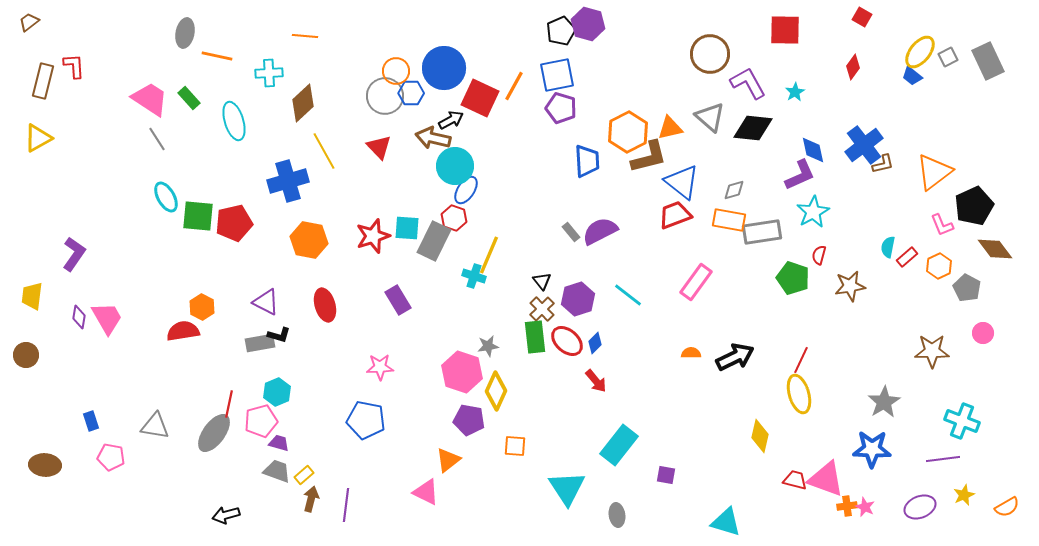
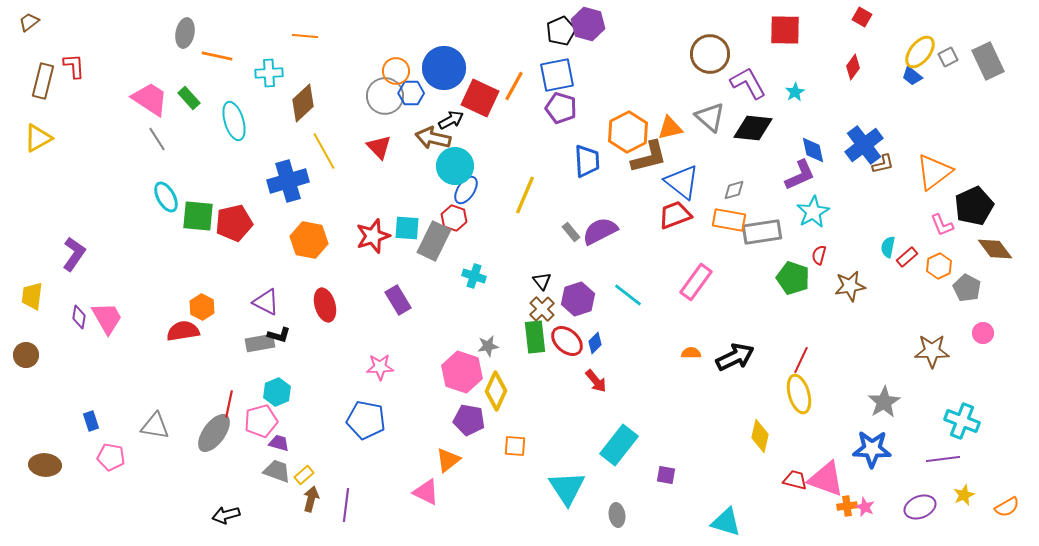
yellow line at (489, 255): moved 36 px right, 60 px up
